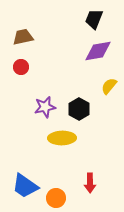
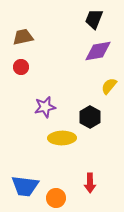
black hexagon: moved 11 px right, 8 px down
blue trapezoid: rotated 28 degrees counterclockwise
